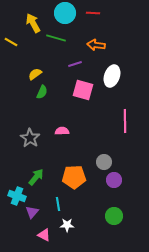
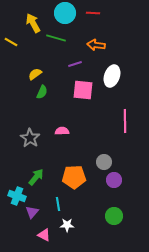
pink square: rotated 10 degrees counterclockwise
